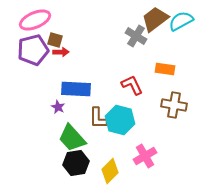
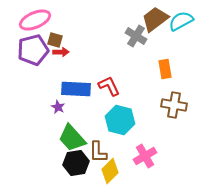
orange rectangle: rotated 72 degrees clockwise
red L-shape: moved 23 px left, 1 px down
brown L-shape: moved 34 px down
